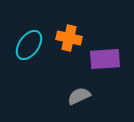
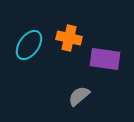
purple rectangle: rotated 12 degrees clockwise
gray semicircle: rotated 15 degrees counterclockwise
